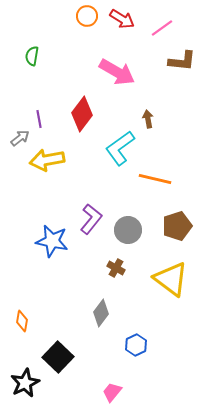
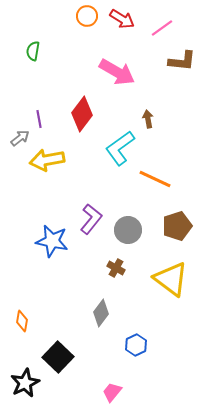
green semicircle: moved 1 px right, 5 px up
orange line: rotated 12 degrees clockwise
